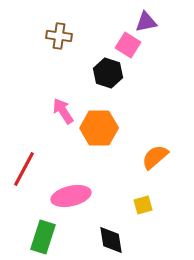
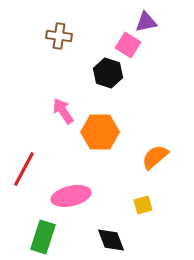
orange hexagon: moved 1 px right, 4 px down
black diamond: rotated 12 degrees counterclockwise
